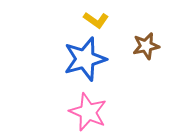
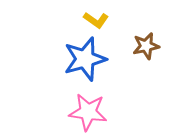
pink star: rotated 15 degrees counterclockwise
